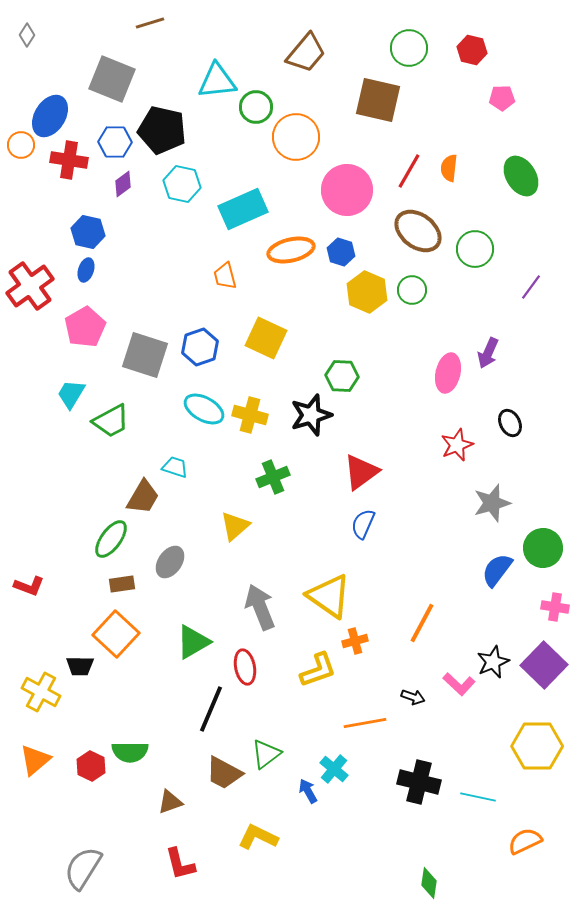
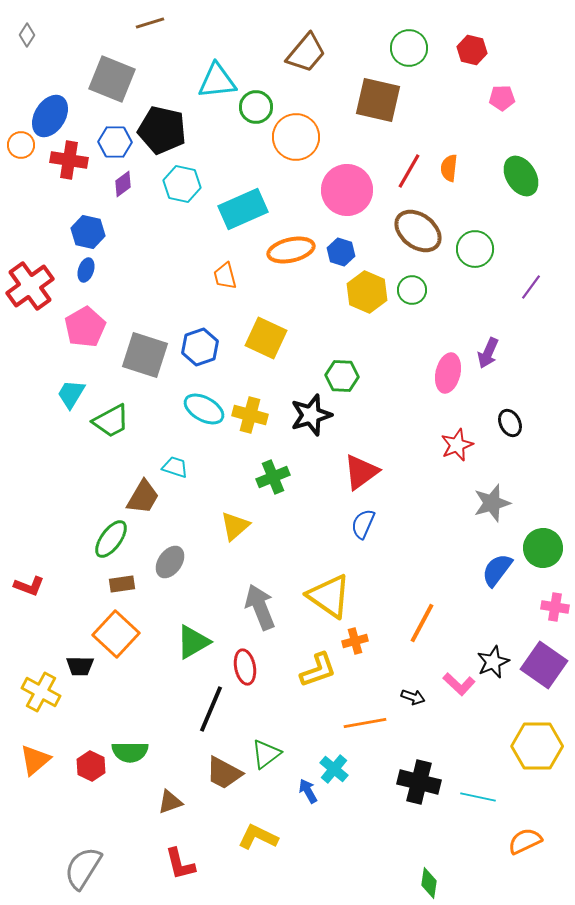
purple square at (544, 665): rotated 9 degrees counterclockwise
